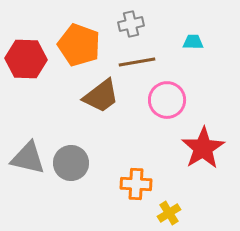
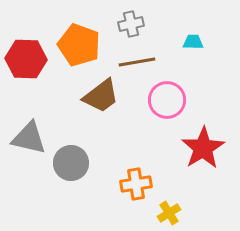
gray triangle: moved 1 px right, 20 px up
orange cross: rotated 12 degrees counterclockwise
